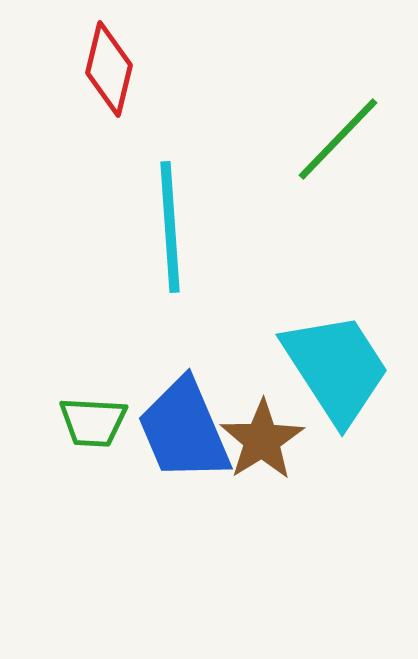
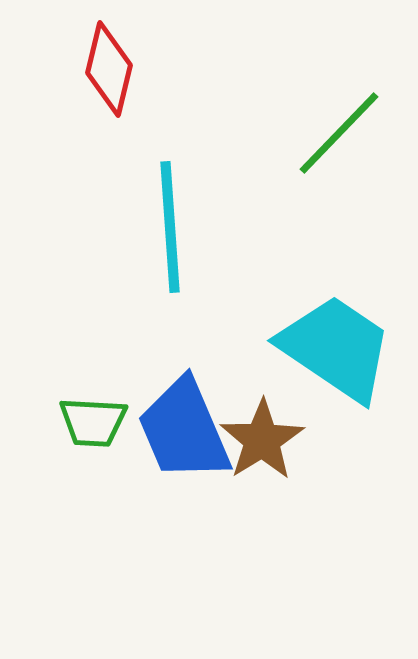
green line: moved 1 px right, 6 px up
cyan trapezoid: moved 20 px up; rotated 23 degrees counterclockwise
